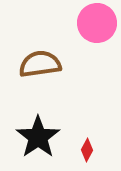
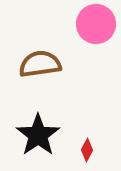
pink circle: moved 1 px left, 1 px down
black star: moved 2 px up
